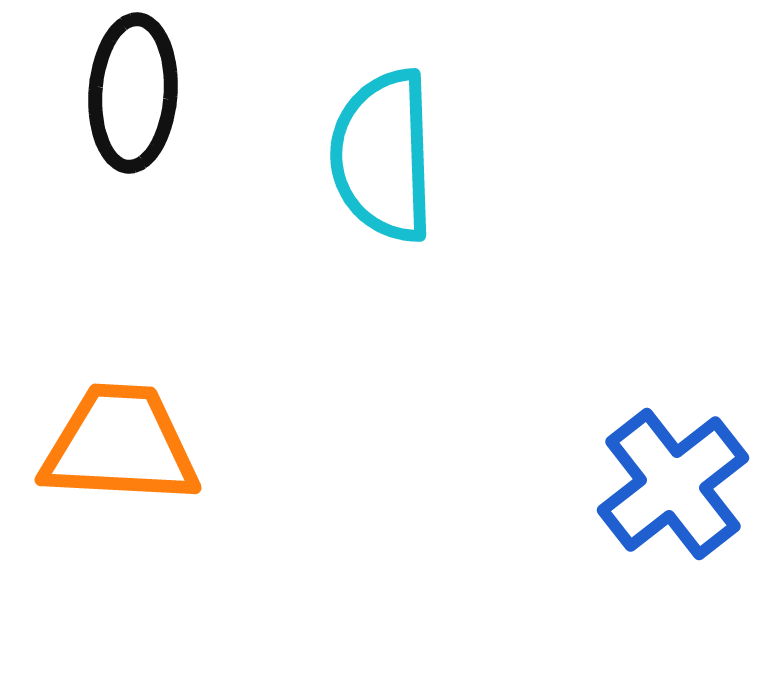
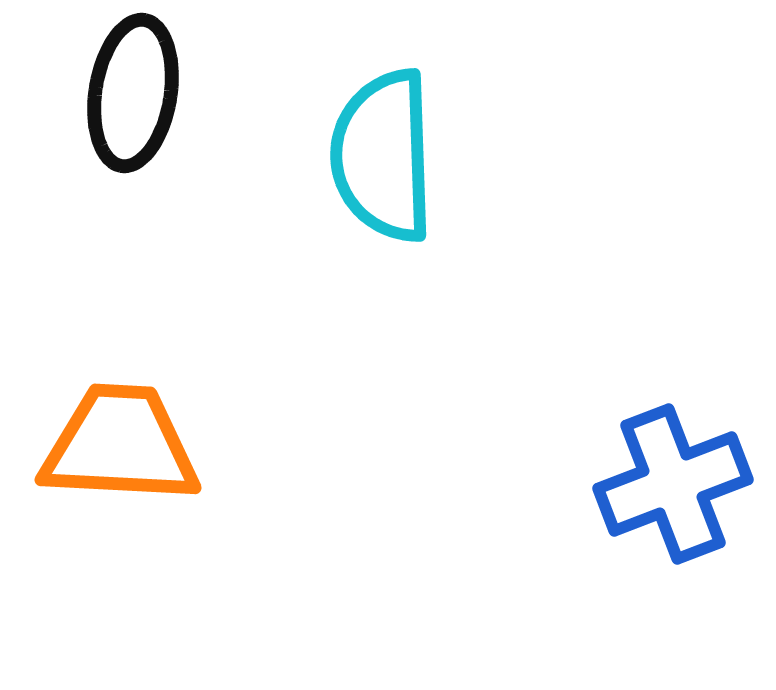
black ellipse: rotated 5 degrees clockwise
blue cross: rotated 17 degrees clockwise
